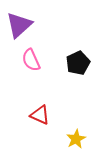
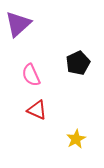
purple triangle: moved 1 px left, 1 px up
pink semicircle: moved 15 px down
red triangle: moved 3 px left, 5 px up
